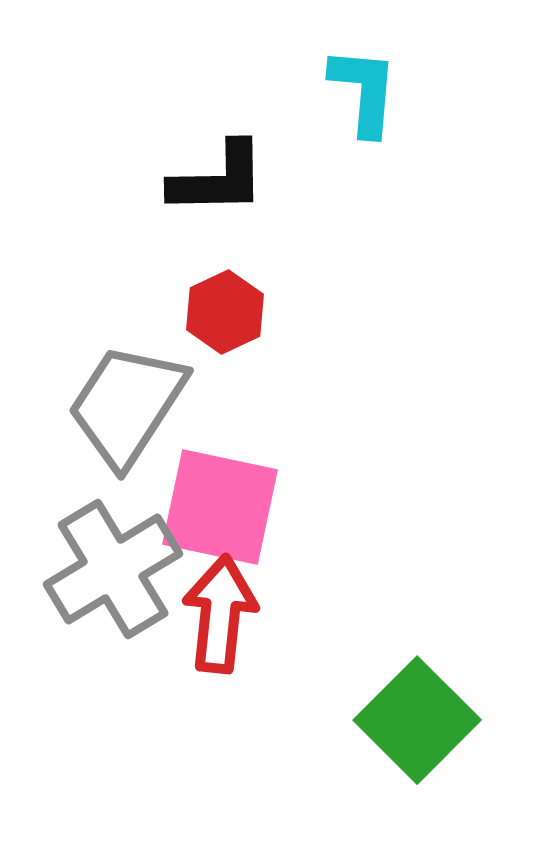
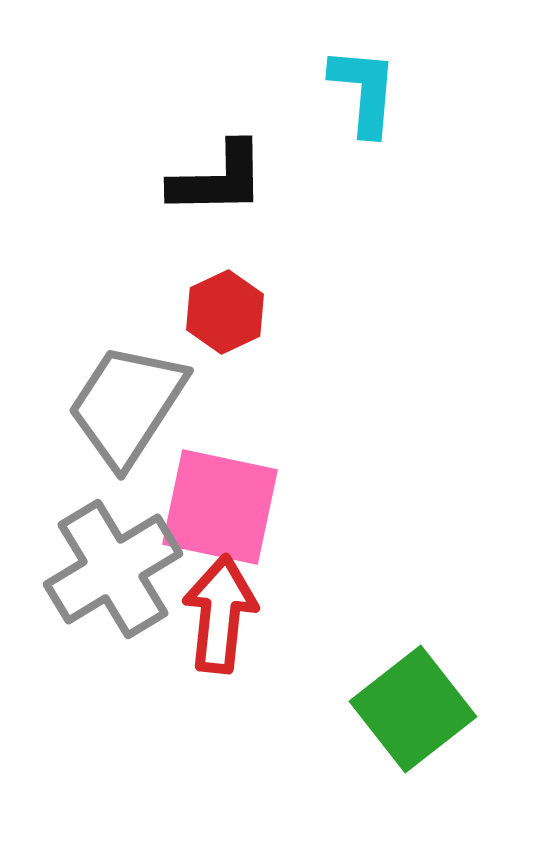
green square: moved 4 px left, 11 px up; rotated 7 degrees clockwise
